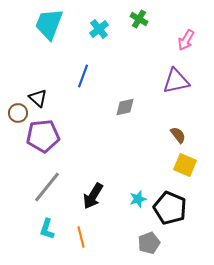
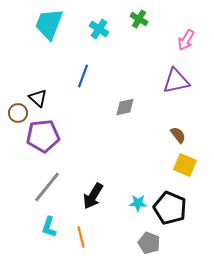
cyan cross: rotated 18 degrees counterclockwise
cyan star: moved 4 px down; rotated 18 degrees clockwise
cyan L-shape: moved 2 px right, 2 px up
gray pentagon: rotated 30 degrees counterclockwise
